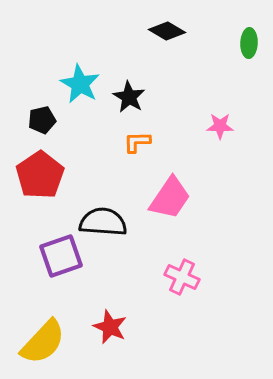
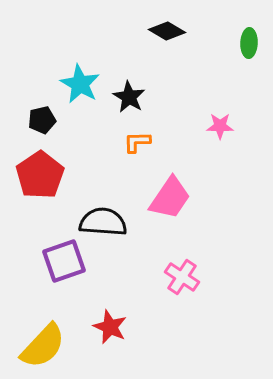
purple square: moved 3 px right, 5 px down
pink cross: rotated 8 degrees clockwise
yellow semicircle: moved 4 px down
